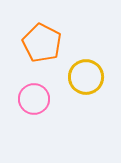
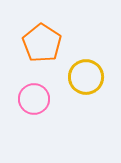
orange pentagon: rotated 6 degrees clockwise
